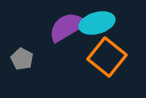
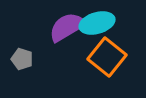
gray pentagon: rotated 10 degrees counterclockwise
